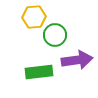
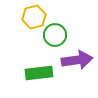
yellow hexagon: rotated 10 degrees counterclockwise
green rectangle: moved 1 px down
